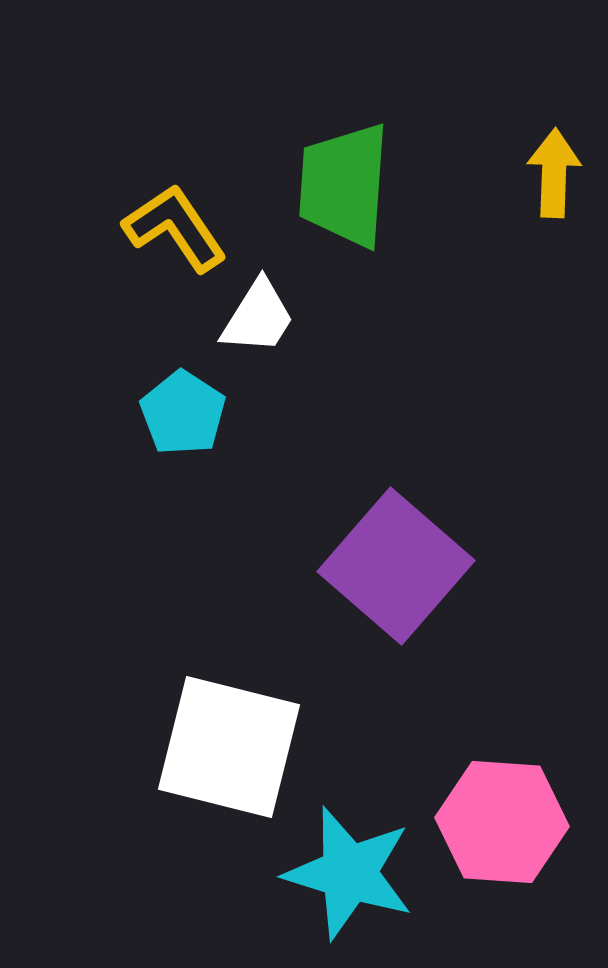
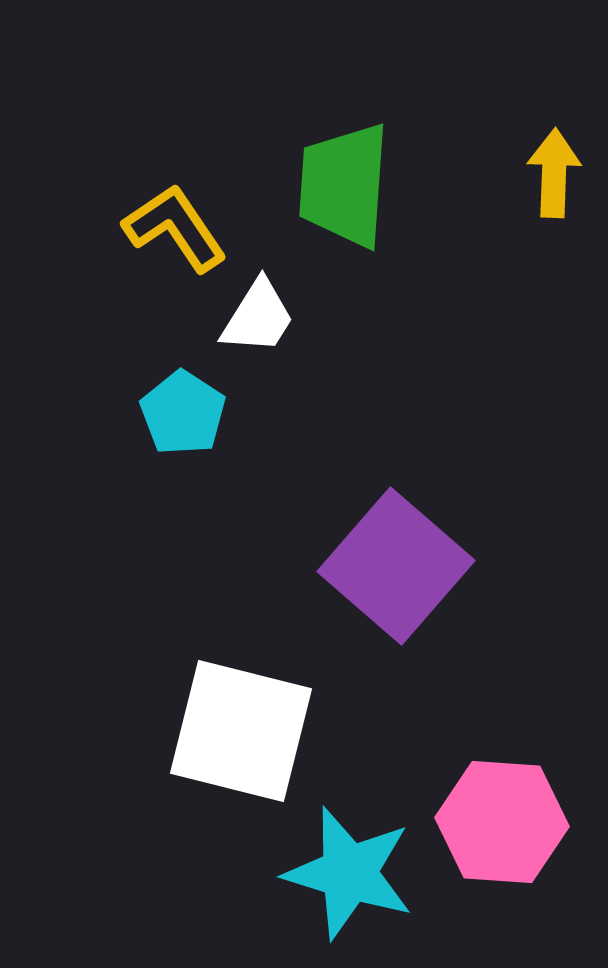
white square: moved 12 px right, 16 px up
